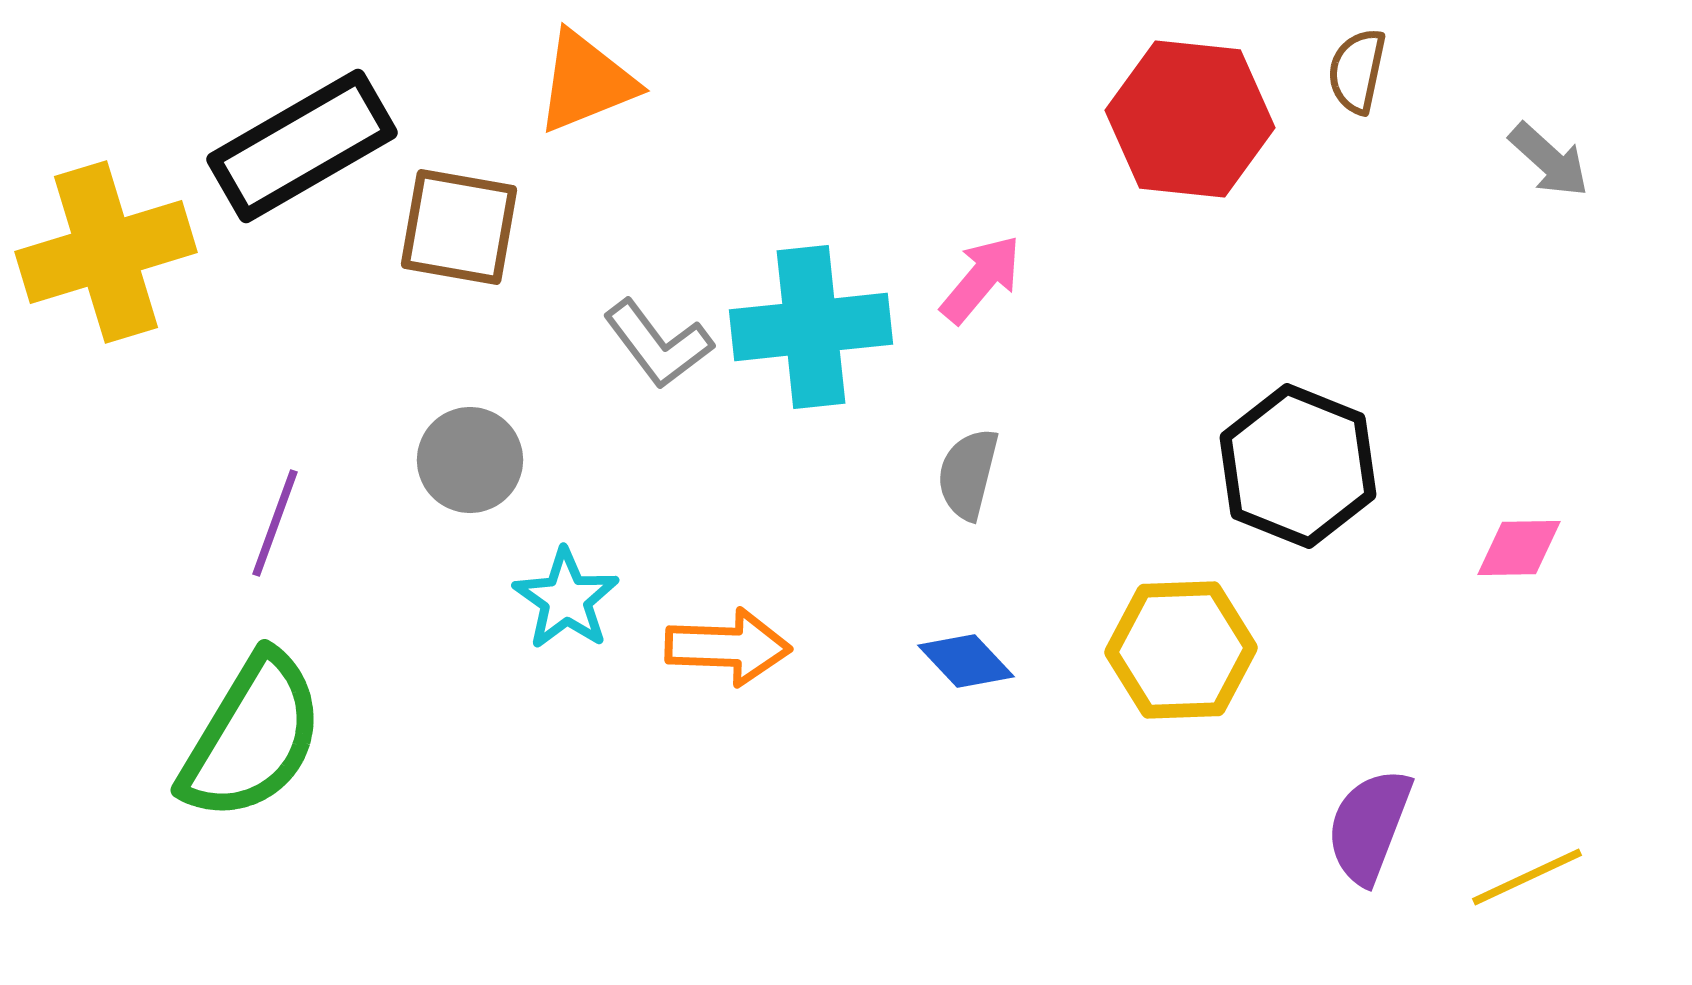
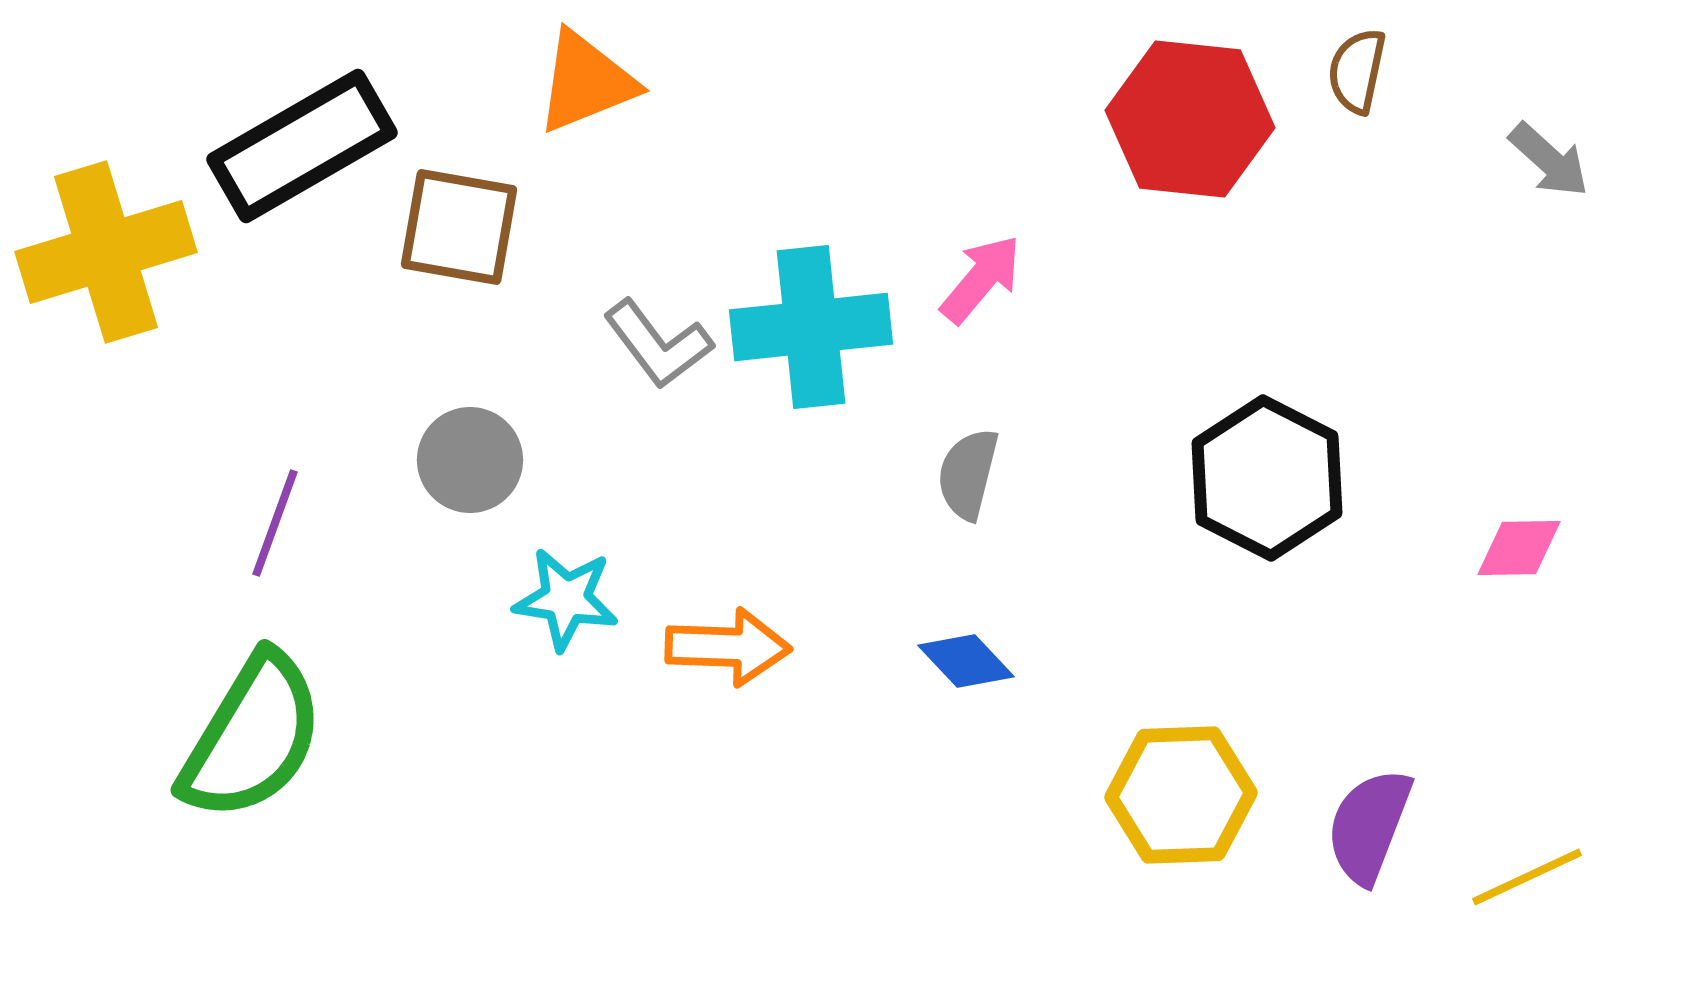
black hexagon: moved 31 px left, 12 px down; rotated 5 degrees clockwise
cyan star: rotated 26 degrees counterclockwise
yellow hexagon: moved 145 px down
